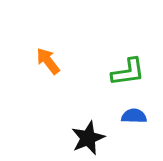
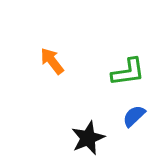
orange arrow: moved 4 px right
blue semicircle: rotated 45 degrees counterclockwise
